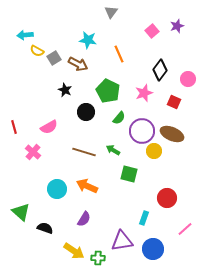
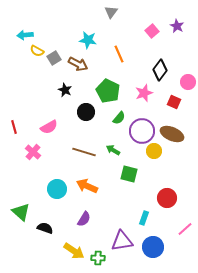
purple star: rotated 24 degrees counterclockwise
pink circle: moved 3 px down
blue circle: moved 2 px up
